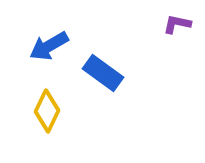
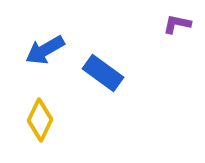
blue arrow: moved 4 px left, 4 px down
yellow diamond: moved 7 px left, 9 px down
